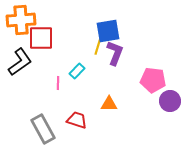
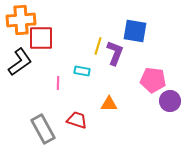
blue square: moved 27 px right; rotated 20 degrees clockwise
cyan rectangle: moved 5 px right; rotated 56 degrees clockwise
